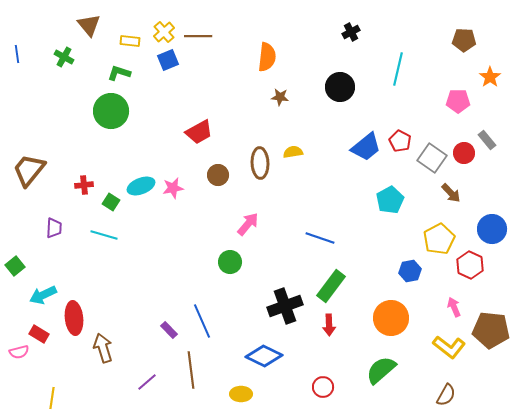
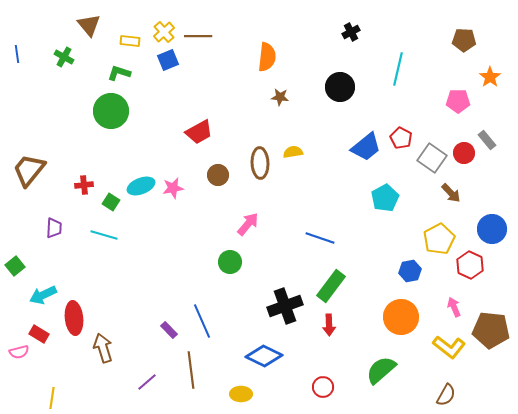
red pentagon at (400, 141): moved 1 px right, 3 px up
cyan pentagon at (390, 200): moved 5 px left, 2 px up
orange circle at (391, 318): moved 10 px right, 1 px up
